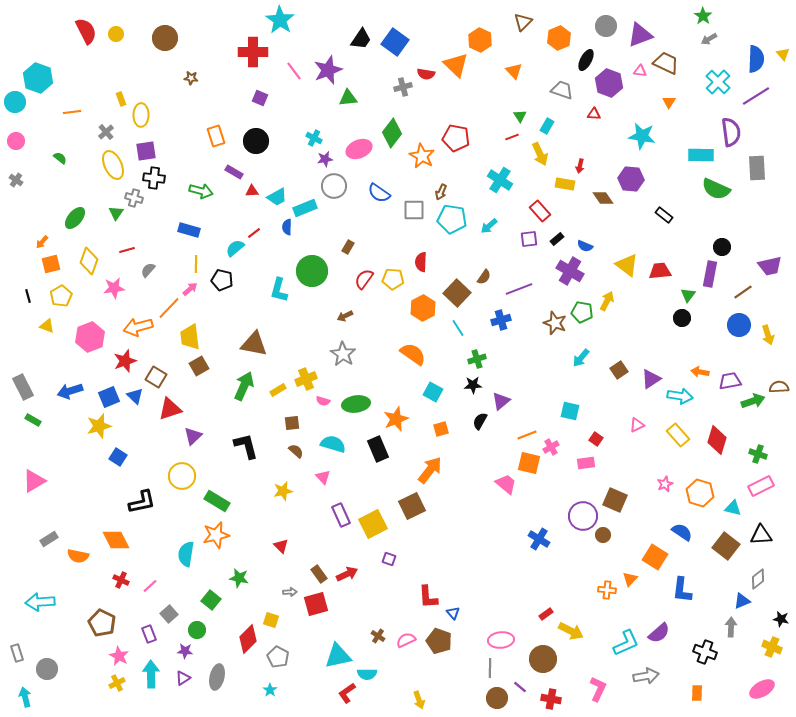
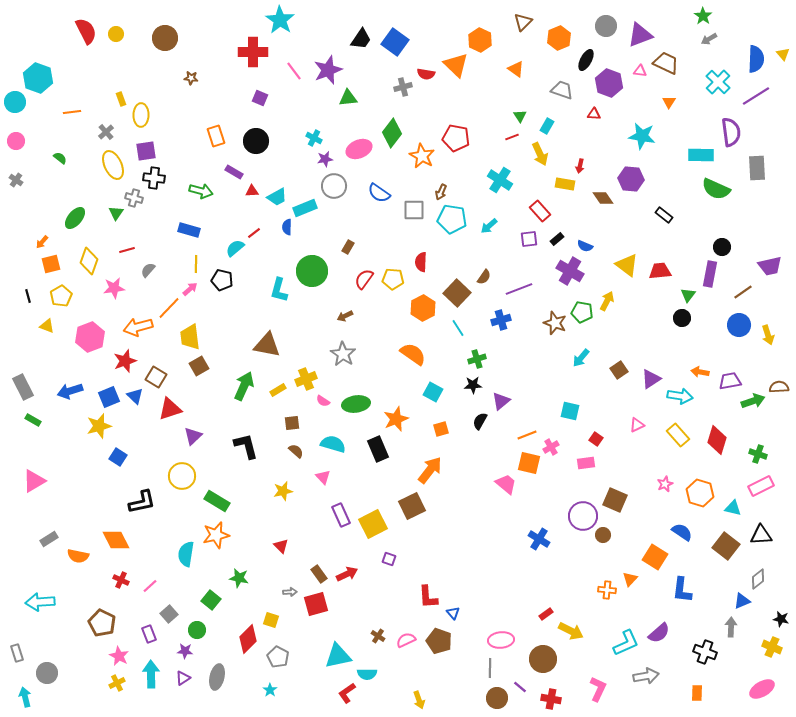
orange triangle at (514, 71): moved 2 px right, 2 px up; rotated 12 degrees counterclockwise
brown triangle at (254, 344): moved 13 px right, 1 px down
pink semicircle at (323, 401): rotated 16 degrees clockwise
gray circle at (47, 669): moved 4 px down
